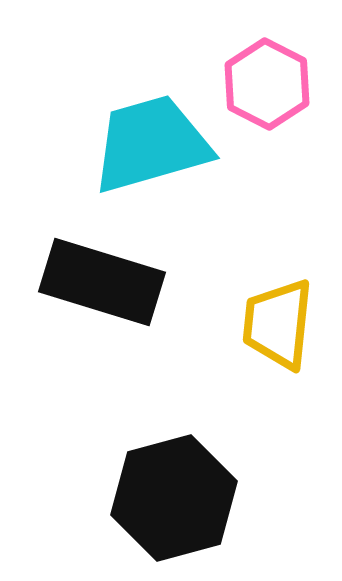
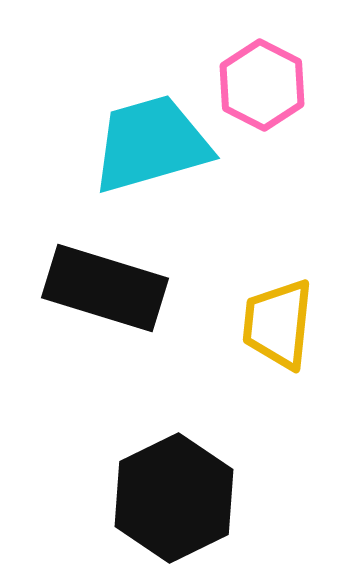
pink hexagon: moved 5 px left, 1 px down
black rectangle: moved 3 px right, 6 px down
black hexagon: rotated 11 degrees counterclockwise
